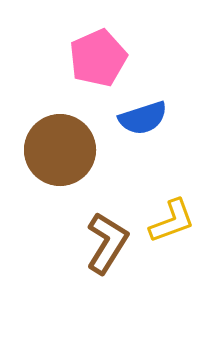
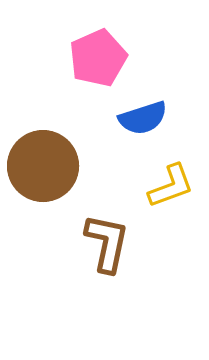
brown circle: moved 17 px left, 16 px down
yellow L-shape: moved 1 px left, 35 px up
brown L-shape: rotated 20 degrees counterclockwise
